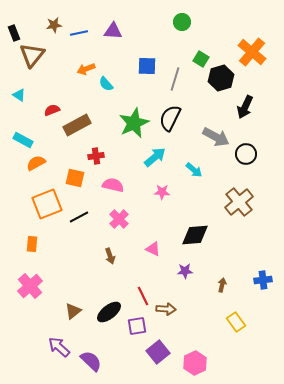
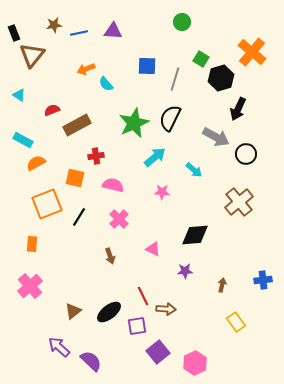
black arrow at (245, 107): moved 7 px left, 2 px down
black line at (79, 217): rotated 30 degrees counterclockwise
